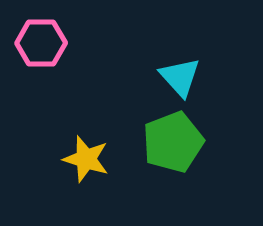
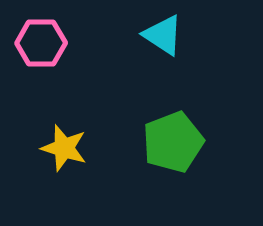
cyan triangle: moved 17 px left, 42 px up; rotated 15 degrees counterclockwise
yellow star: moved 22 px left, 11 px up
